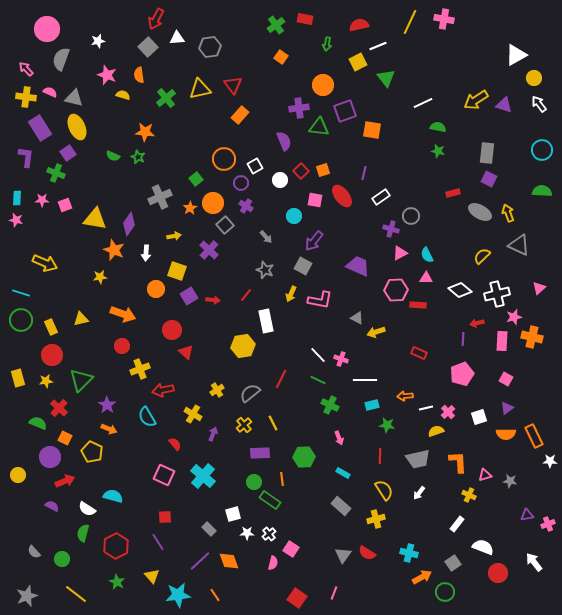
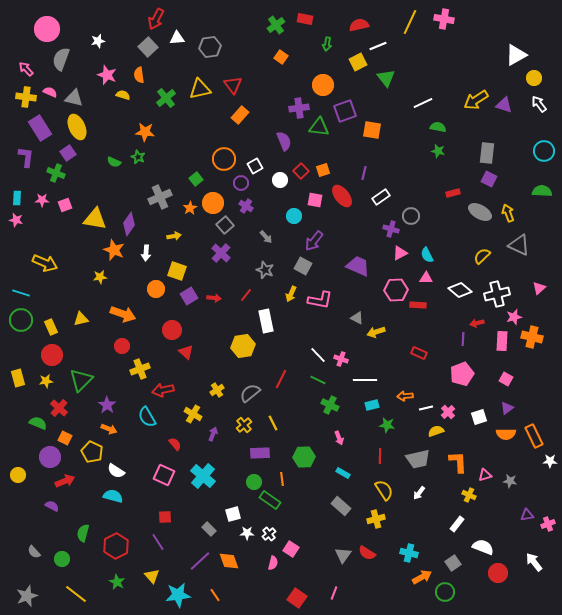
cyan circle at (542, 150): moved 2 px right, 1 px down
green semicircle at (113, 156): moved 1 px right, 6 px down
purple cross at (209, 250): moved 12 px right, 3 px down
red arrow at (213, 300): moved 1 px right, 2 px up
white semicircle at (87, 509): moved 29 px right, 38 px up
